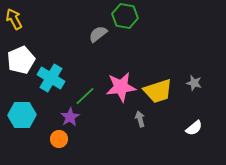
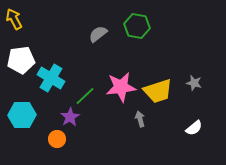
green hexagon: moved 12 px right, 10 px down
white pentagon: rotated 16 degrees clockwise
orange circle: moved 2 px left
